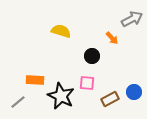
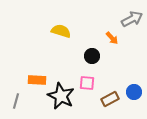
orange rectangle: moved 2 px right
gray line: moved 2 px left, 1 px up; rotated 35 degrees counterclockwise
